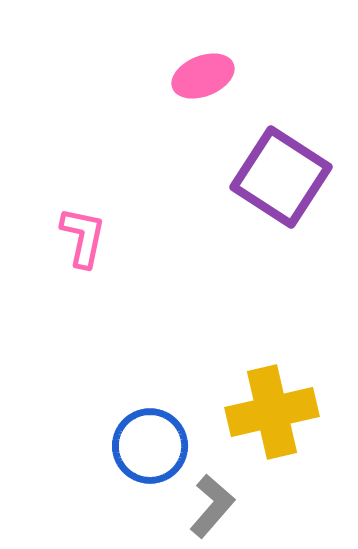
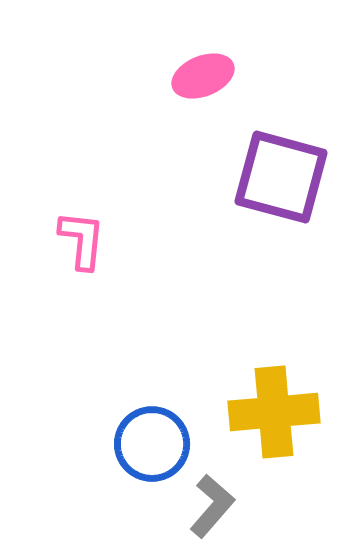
purple square: rotated 18 degrees counterclockwise
pink L-shape: moved 1 px left, 3 px down; rotated 6 degrees counterclockwise
yellow cross: moved 2 px right; rotated 8 degrees clockwise
blue circle: moved 2 px right, 2 px up
